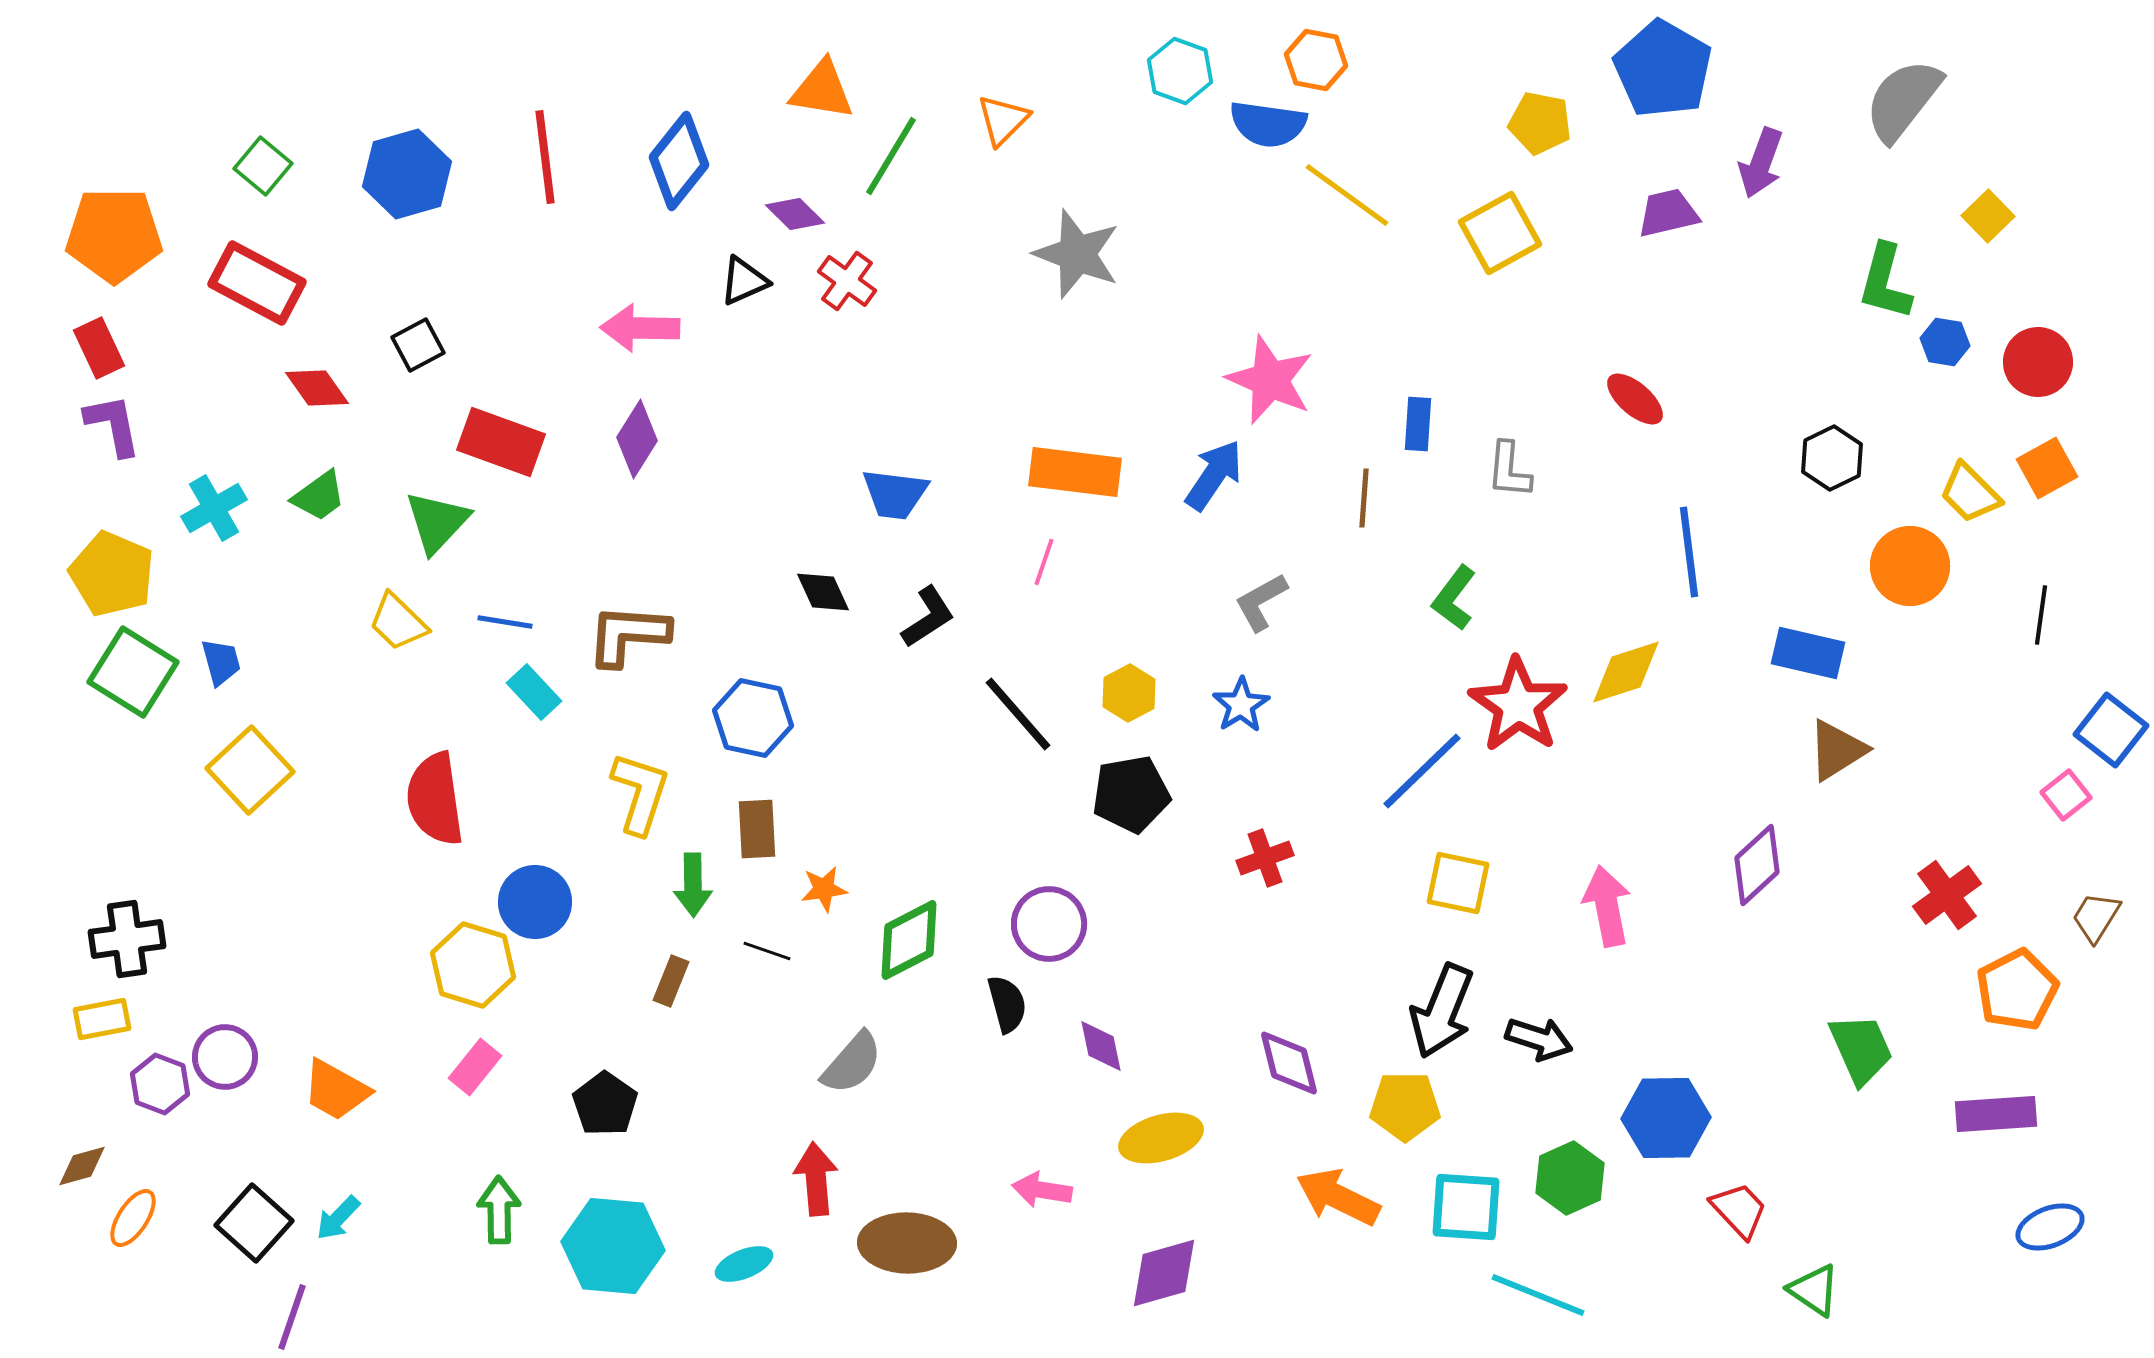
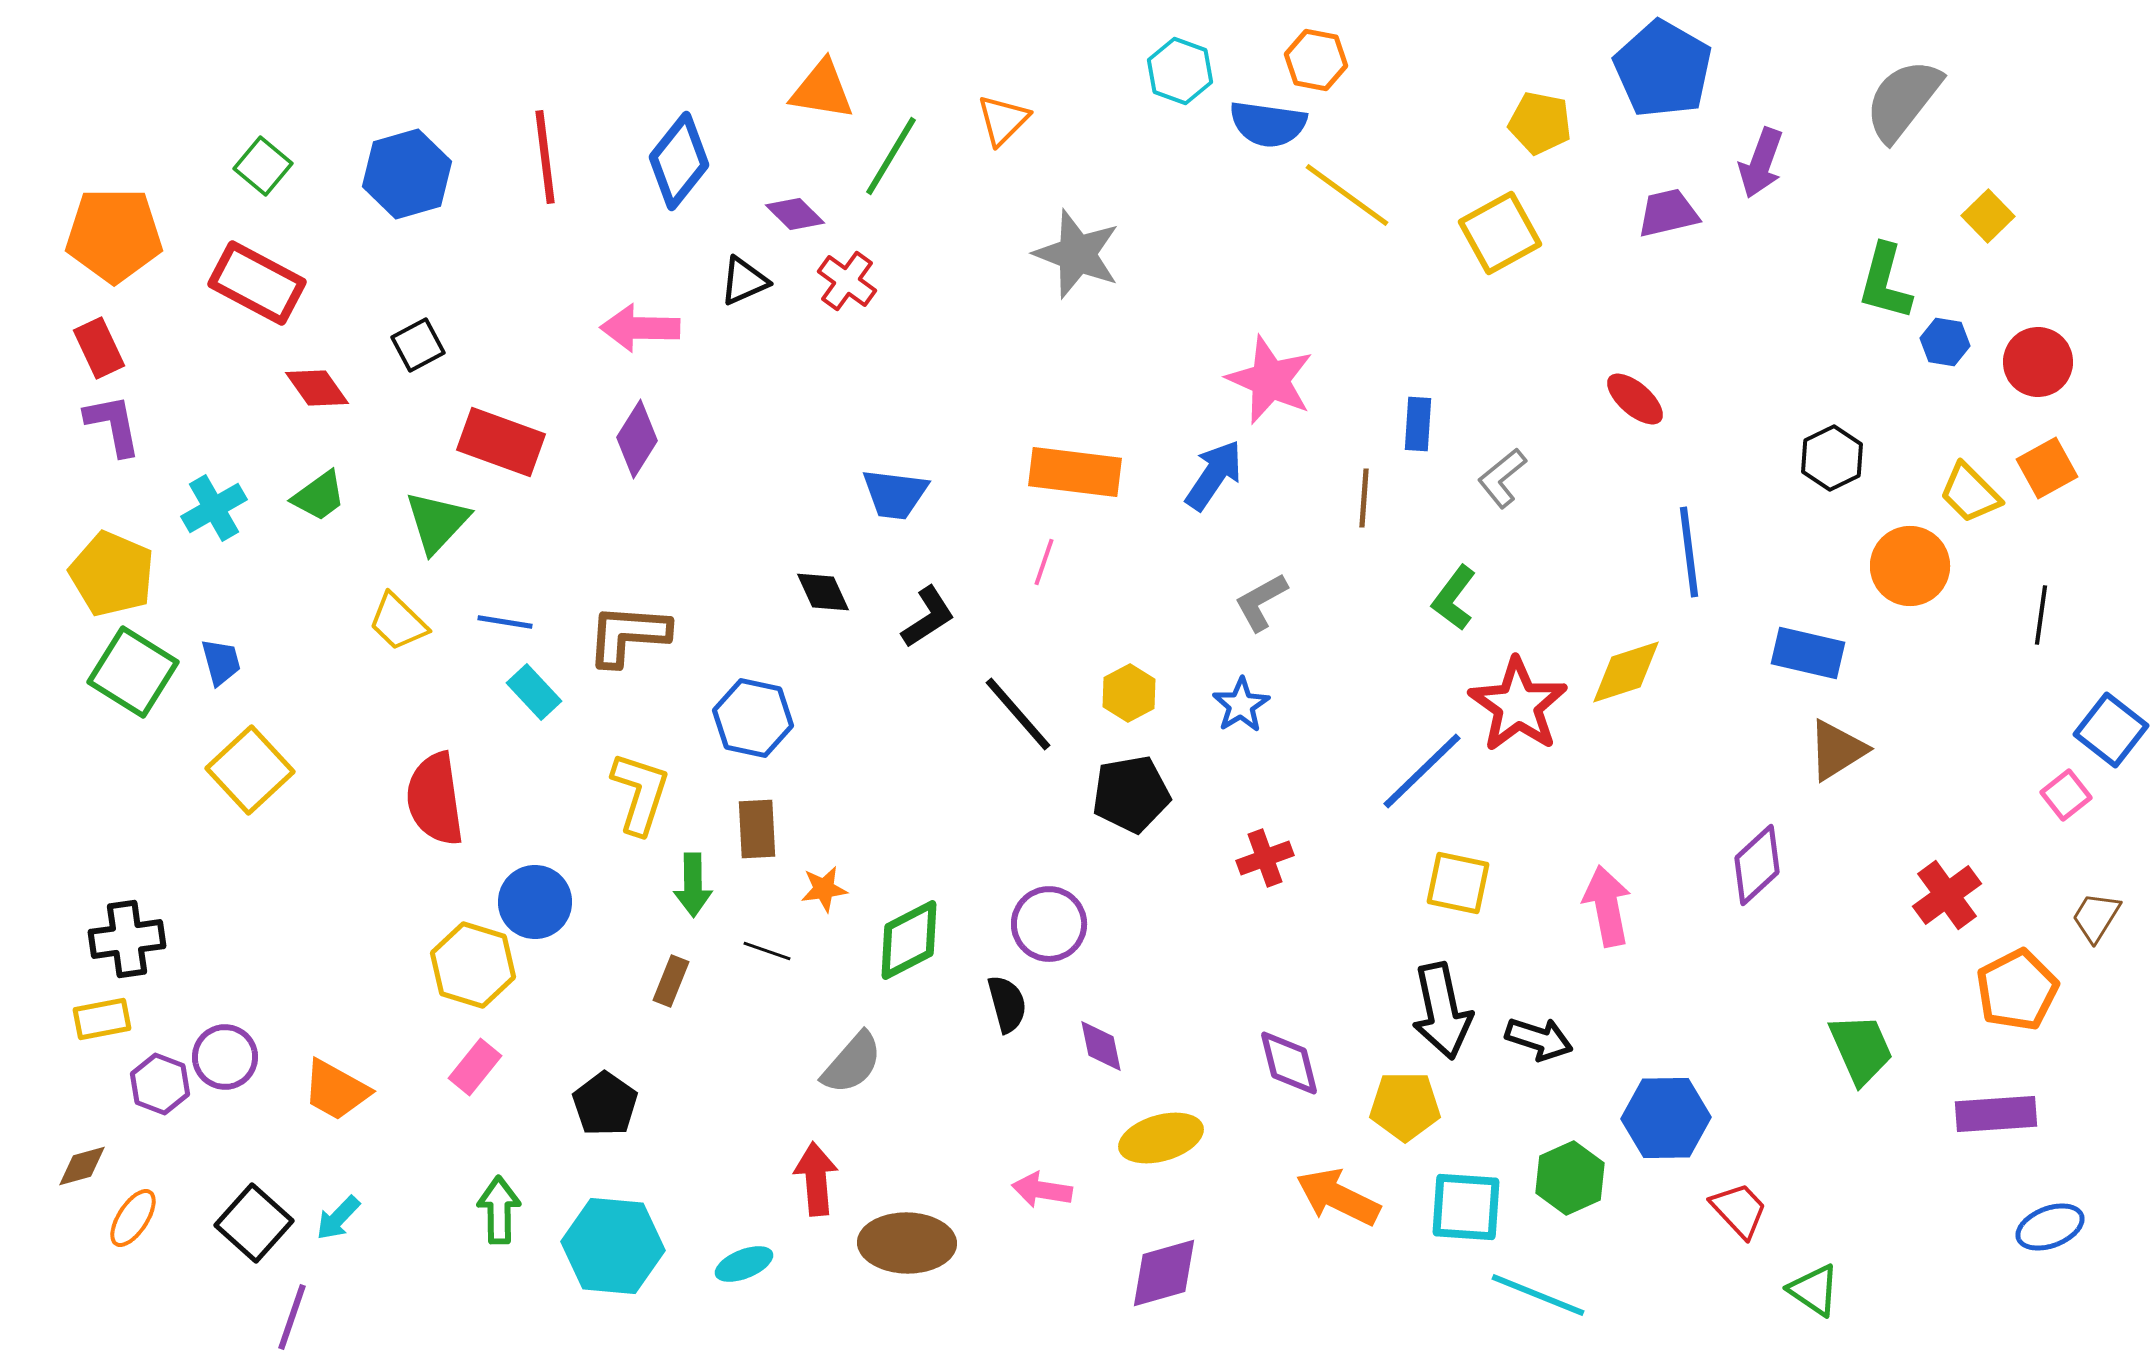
gray L-shape at (1509, 470): moved 7 px left, 8 px down; rotated 46 degrees clockwise
black arrow at (1442, 1011): rotated 34 degrees counterclockwise
